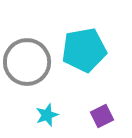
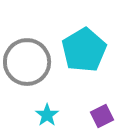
cyan pentagon: rotated 21 degrees counterclockwise
cyan star: rotated 15 degrees counterclockwise
